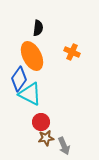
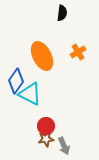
black semicircle: moved 24 px right, 15 px up
orange cross: moved 6 px right; rotated 35 degrees clockwise
orange ellipse: moved 10 px right
blue diamond: moved 3 px left, 2 px down
red circle: moved 5 px right, 4 px down
brown star: moved 1 px down
